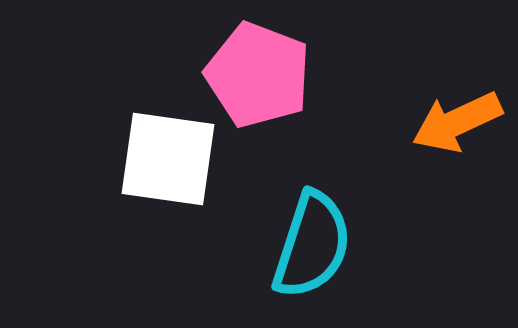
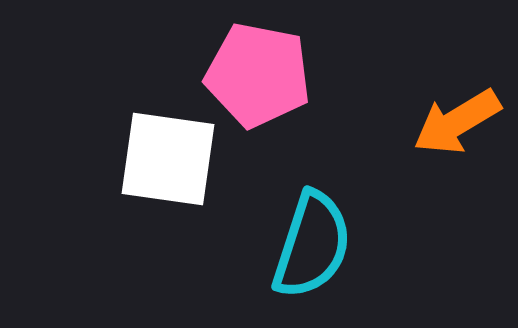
pink pentagon: rotated 10 degrees counterclockwise
orange arrow: rotated 6 degrees counterclockwise
